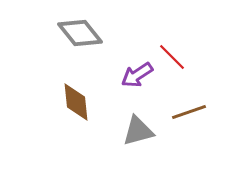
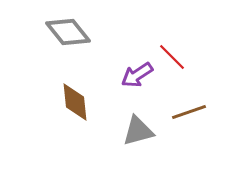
gray diamond: moved 12 px left, 1 px up
brown diamond: moved 1 px left
